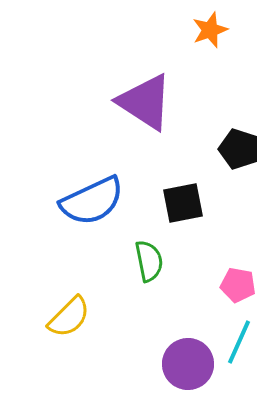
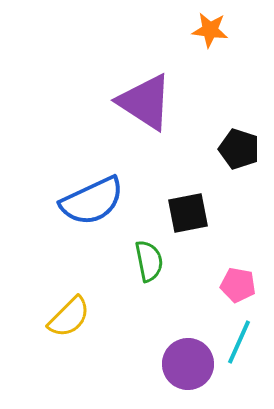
orange star: rotated 27 degrees clockwise
black square: moved 5 px right, 10 px down
